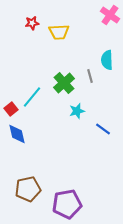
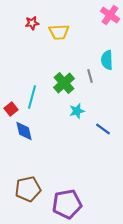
cyan line: rotated 25 degrees counterclockwise
blue diamond: moved 7 px right, 3 px up
